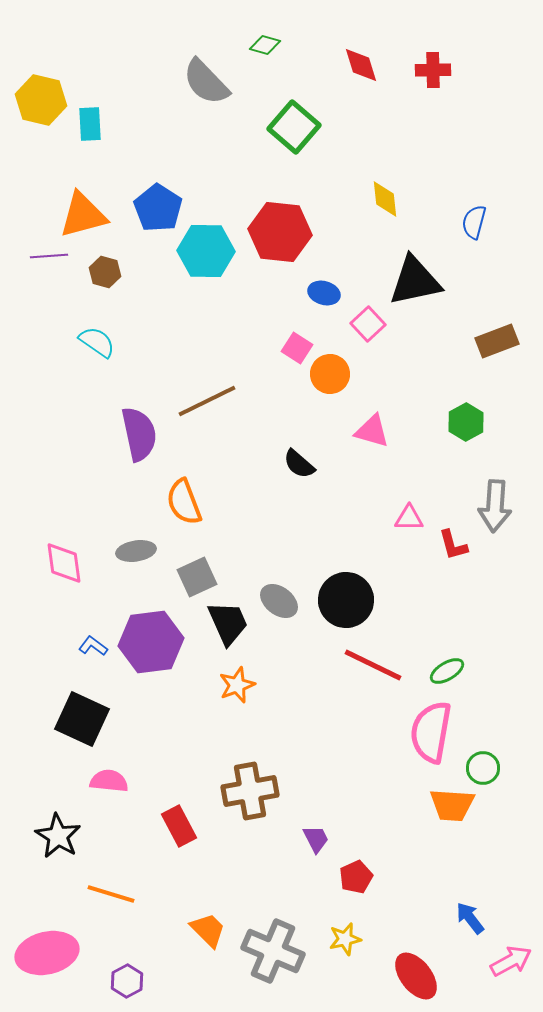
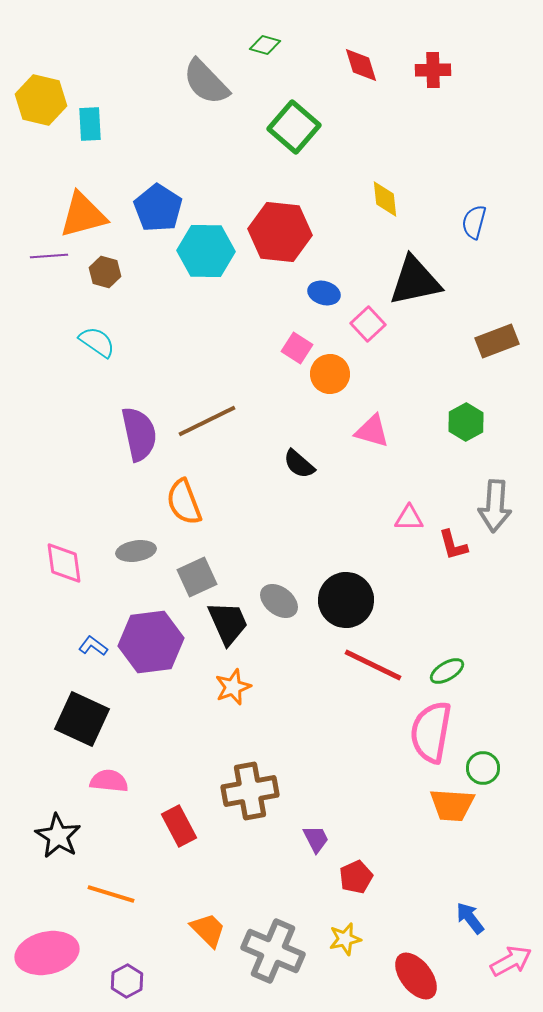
brown line at (207, 401): moved 20 px down
orange star at (237, 685): moved 4 px left, 2 px down
